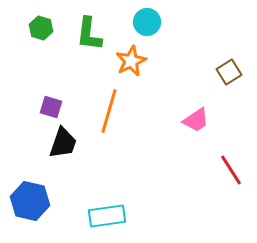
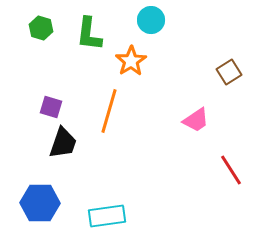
cyan circle: moved 4 px right, 2 px up
orange star: rotated 8 degrees counterclockwise
blue hexagon: moved 10 px right, 2 px down; rotated 12 degrees counterclockwise
